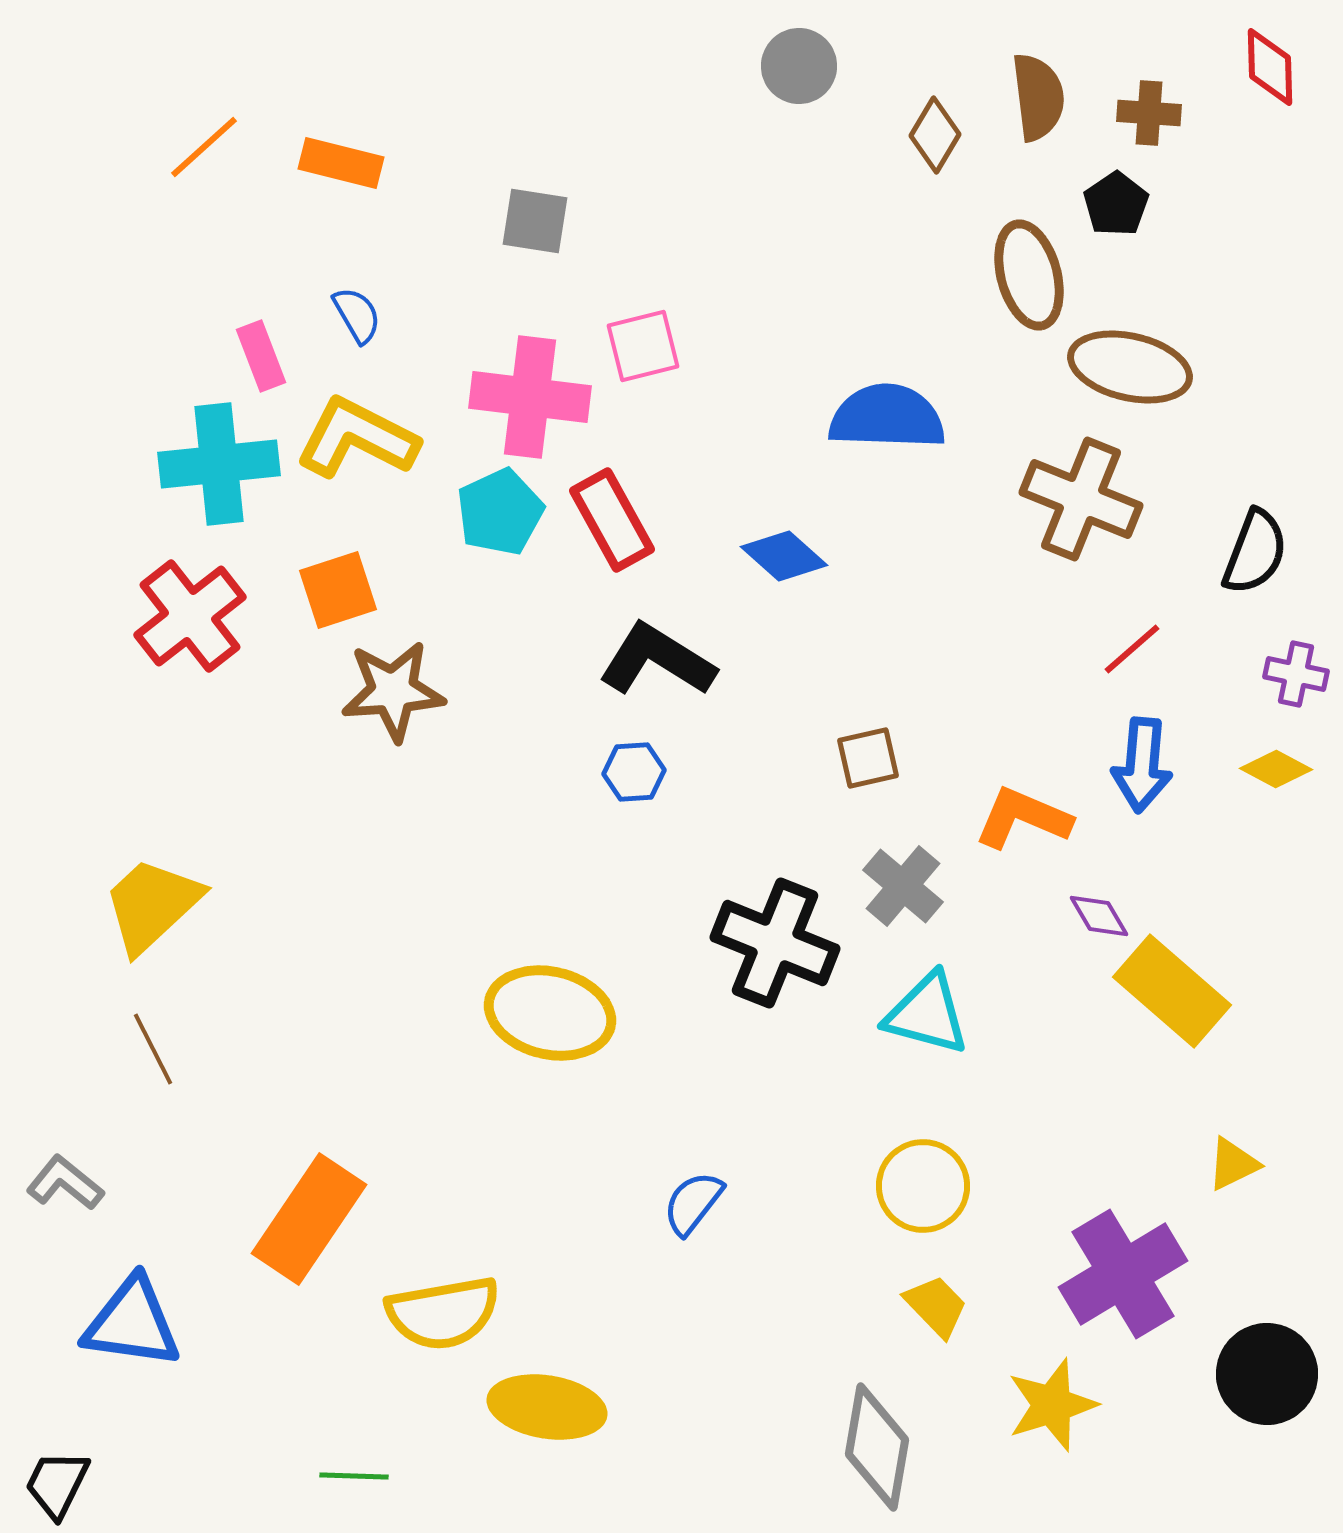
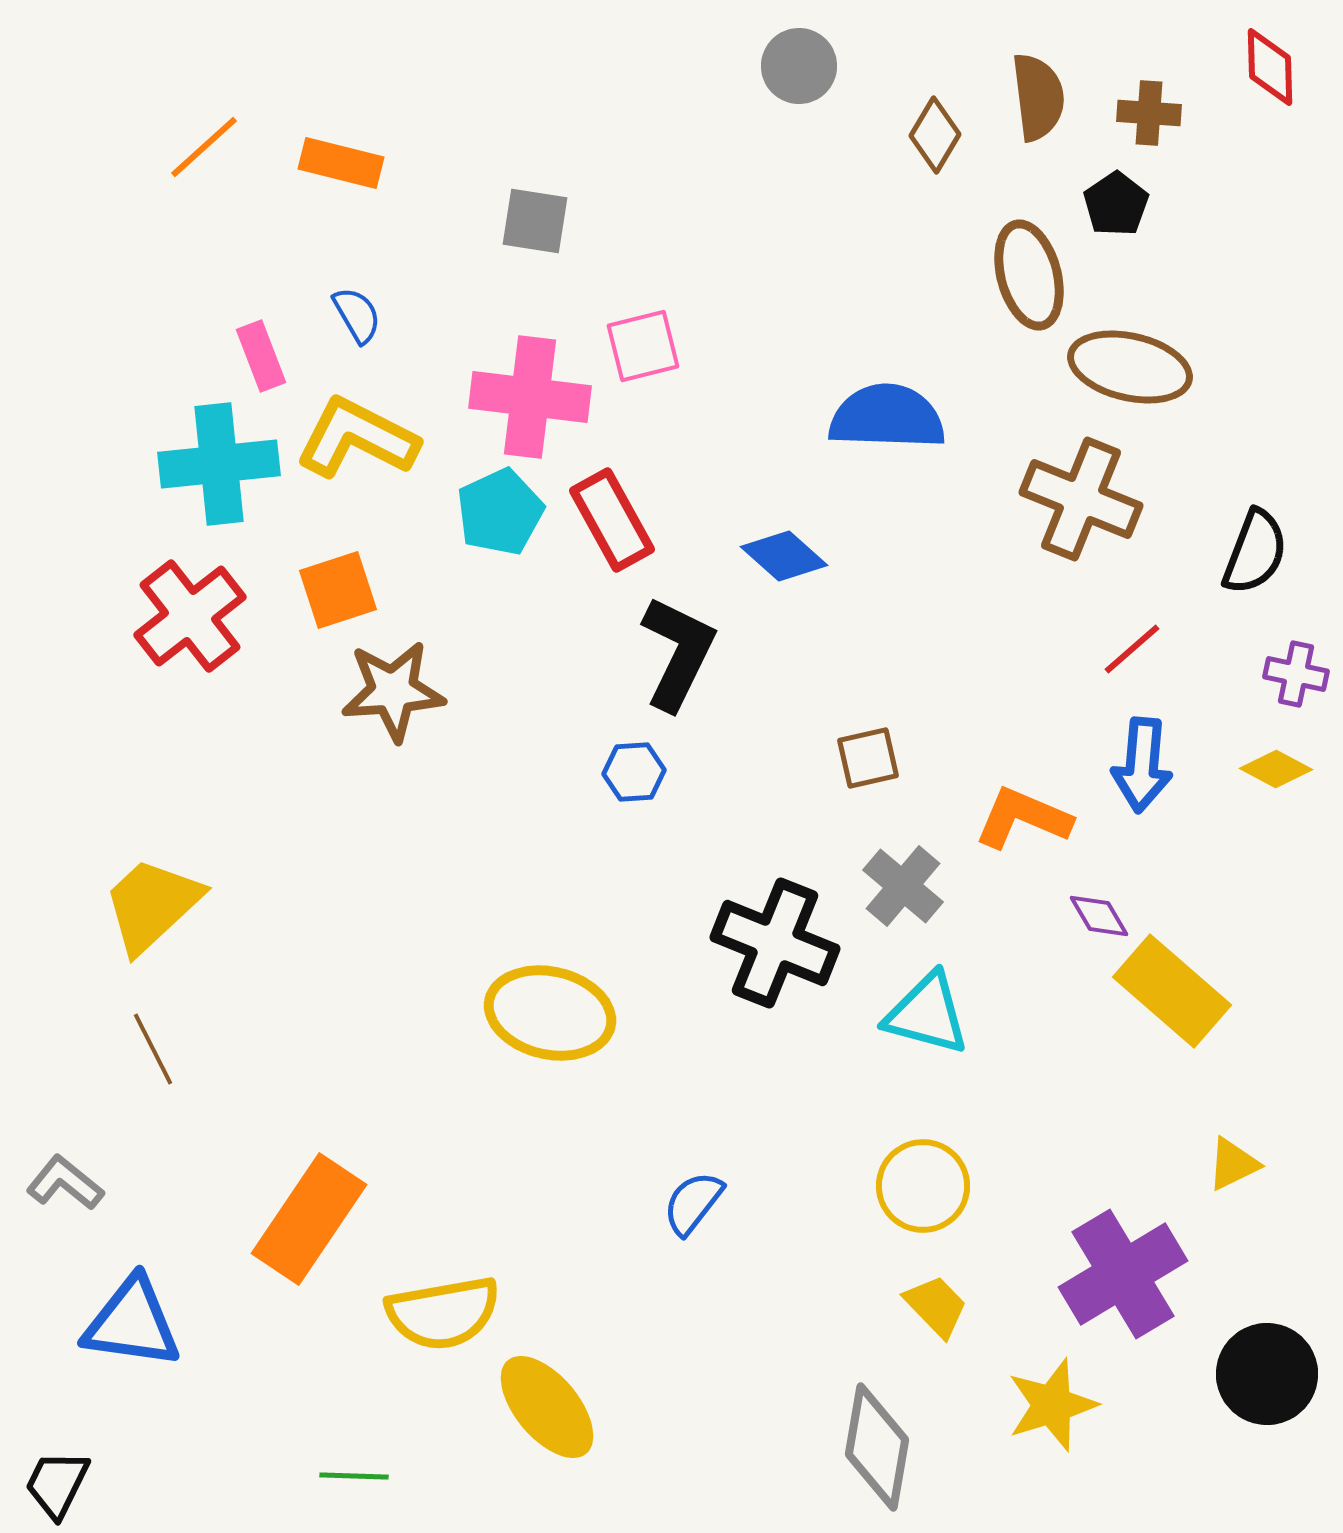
black L-shape at (657, 660): moved 21 px right, 7 px up; rotated 84 degrees clockwise
yellow ellipse at (547, 1407): rotated 41 degrees clockwise
